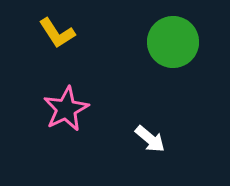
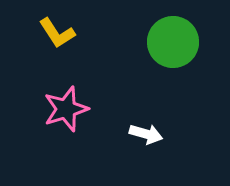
pink star: rotated 9 degrees clockwise
white arrow: moved 4 px left, 5 px up; rotated 24 degrees counterclockwise
